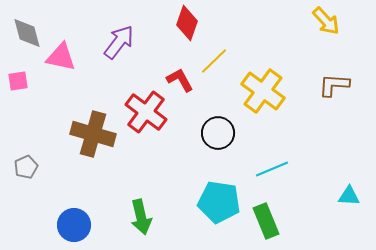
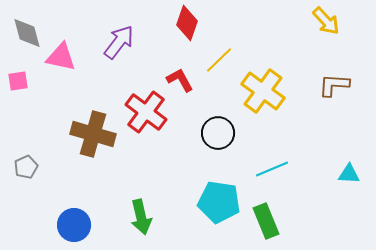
yellow line: moved 5 px right, 1 px up
cyan triangle: moved 22 px up
